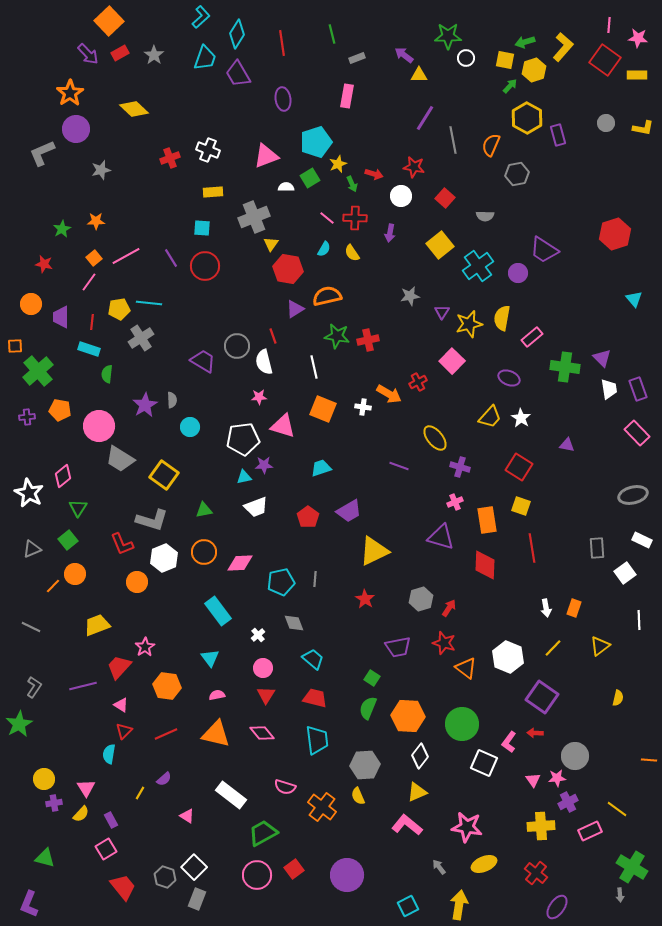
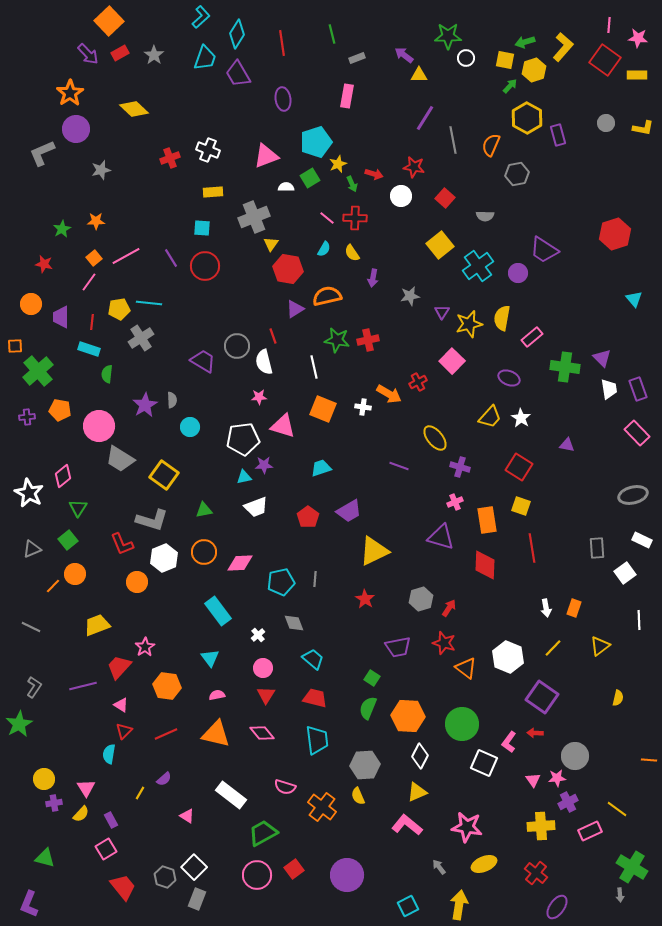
purple arrow at (390, 233): moved 17 px left, 45 px down
green star at (337, 336): moved 4 px down
white diamond at (420, 756): rotated 10 degrees counterclockwise
